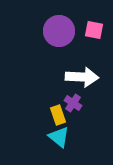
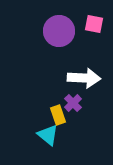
pink square: moved 6 px up
white arrow: moved 2 px right, 1 px down
purple cross: rotated 12 degrees clockwise
cyan triangle: moved 11 px left, 2 px up
